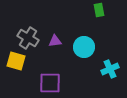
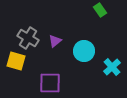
green rectangle: moved 1 px right; rotated 24 degrees counterclockwise
purple triangle: rotated 32 degrees counterclockwise
cyan circle: moved 4 px down
cyan cross: moved 2 px right, 2 px up; rotated 18 degrees counterclockwise
